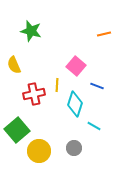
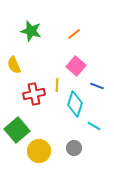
orange line: moved 30 px left; rotated 24 degrees counterclockwise
